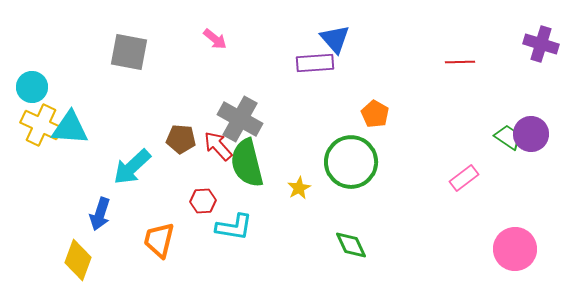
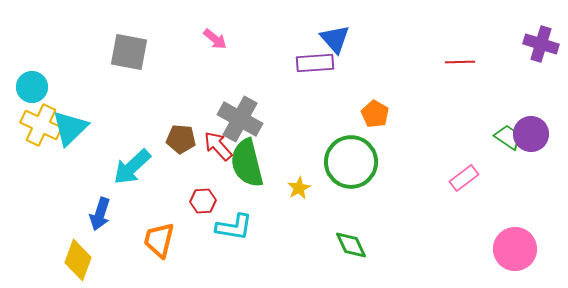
cyan triangle: rotated 48 degrees counterclockwise
